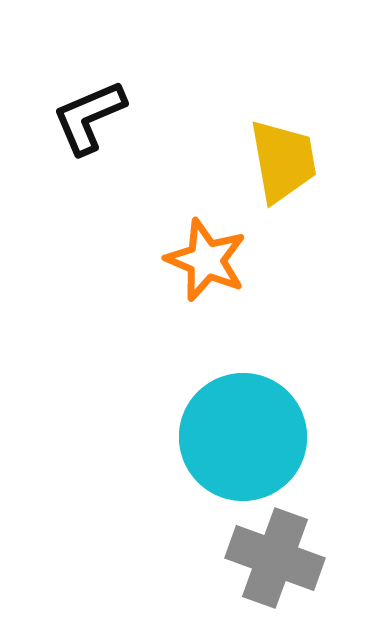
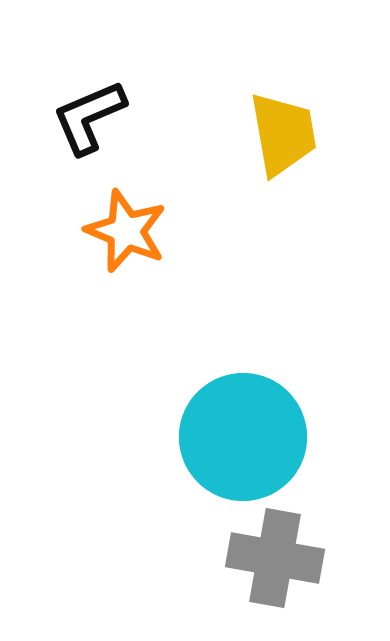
yellow trapezoid: moved 27 px up
orange star: moved 80 px left, 29 px up
gray cross: rotated 10 degrees counterclockwise
